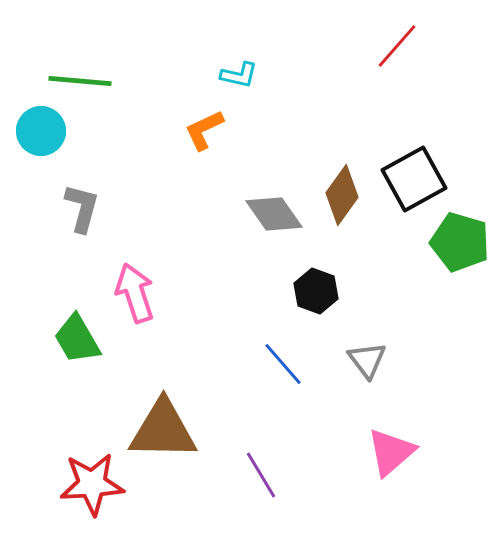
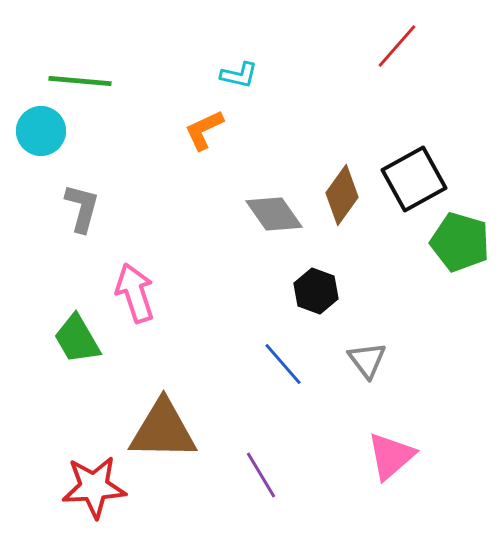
pink triangle: moved 4 px down
red star: moved 2 px right, 3 px down
